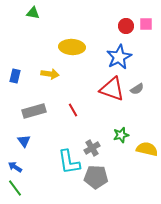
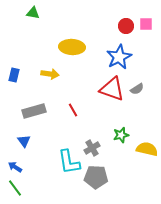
blue rectangle: moved 1 px left, 1 px up
